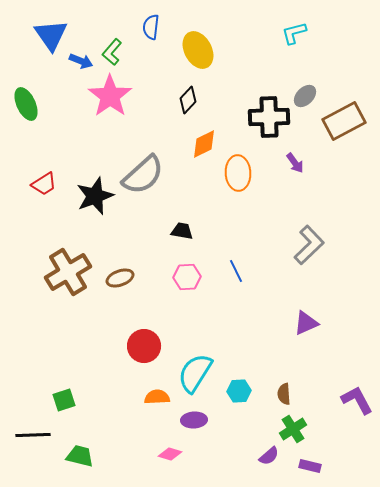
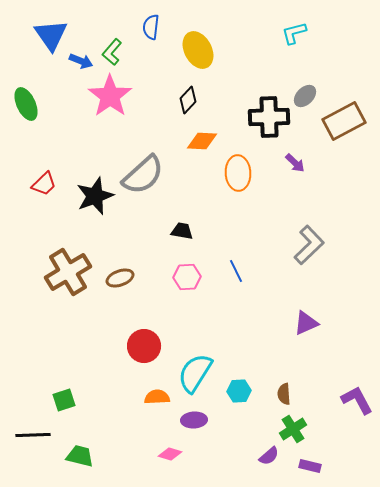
orange diamond: moved 2 px left, 3 px up; rotated 28 degrees clockwise
purple arrow: rotated 10 degrees counterclockwise
red trapezoid: rotated 12 degrees counterclockwise
